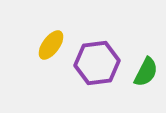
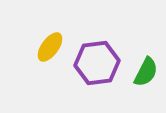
yellow ellipse: moved 1 px left, 2 px down
